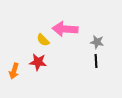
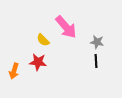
pink arrow: moved 1 px right, 2 px up; rotated 135 degrees counterclockwise
